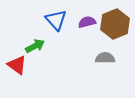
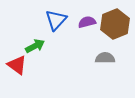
blue triangle: rotated 25 degrees clockwise
